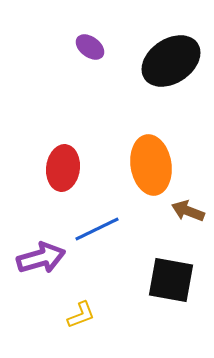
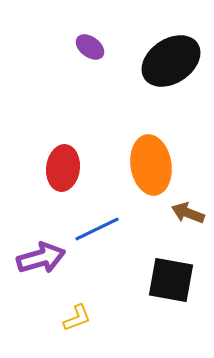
brown arrow: moved 2 px down
yellow L-shape: moved 4 px left, 3 px down
